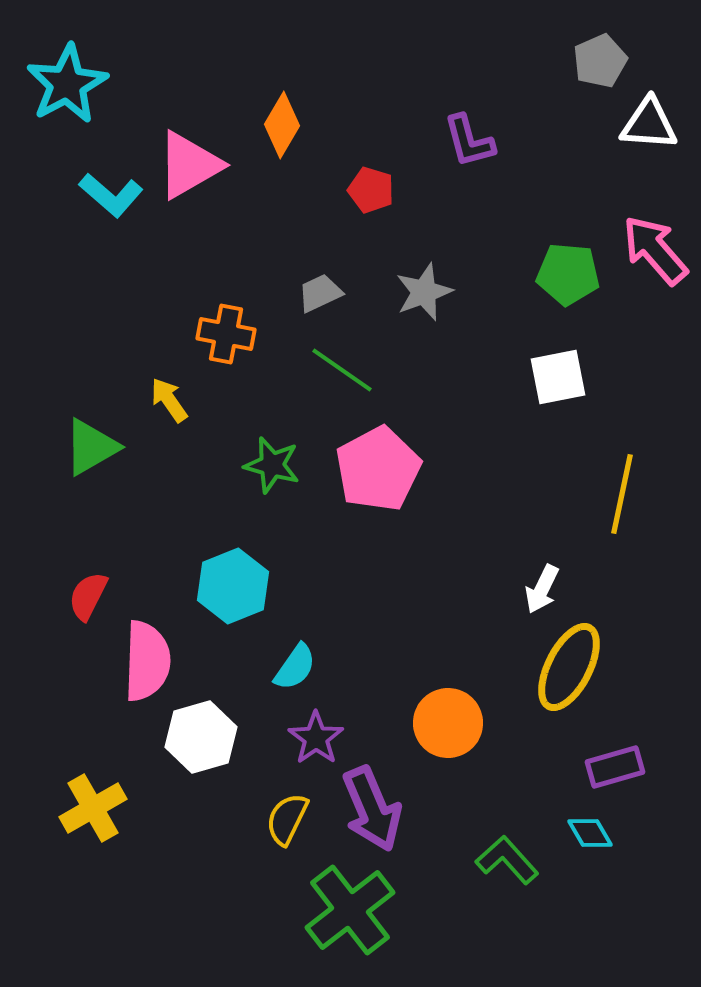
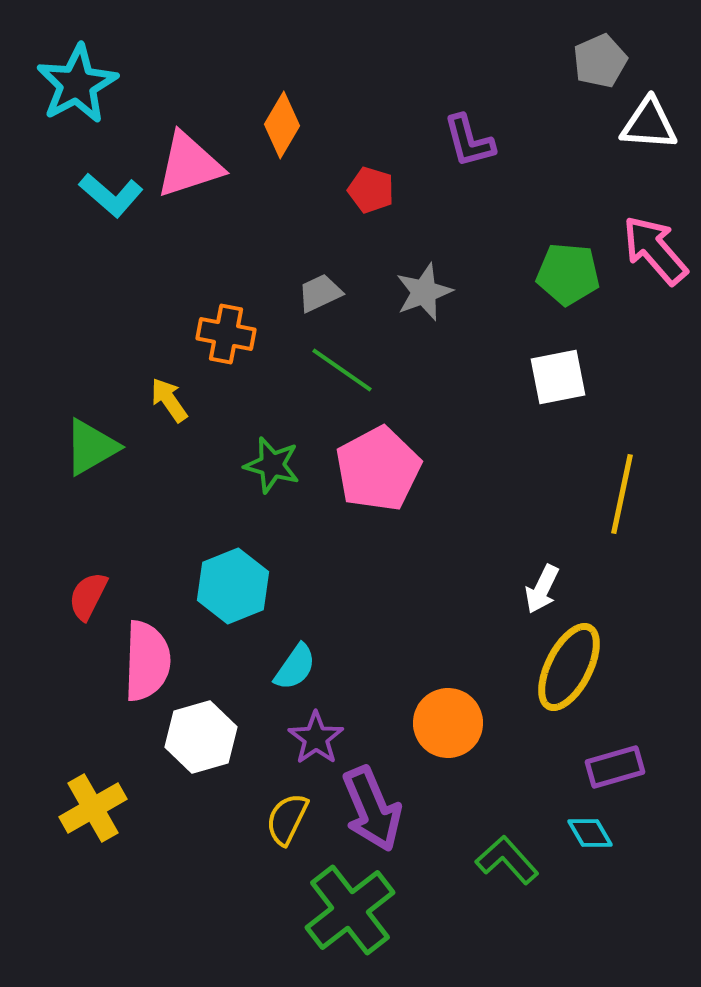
cyan star: moved 10 px right
pink triangle: rotated 12 degrees clockwise
